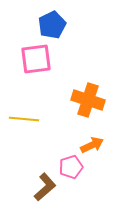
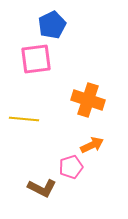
brown L-shape: moved 3 px left, 1 px down; rotated 68 degrees clockwise
